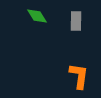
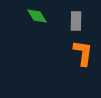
orange L-shape: moved 4 px right, 23 px up
